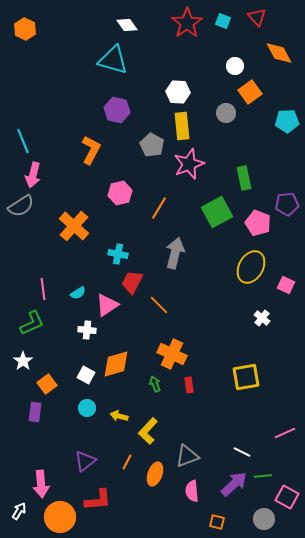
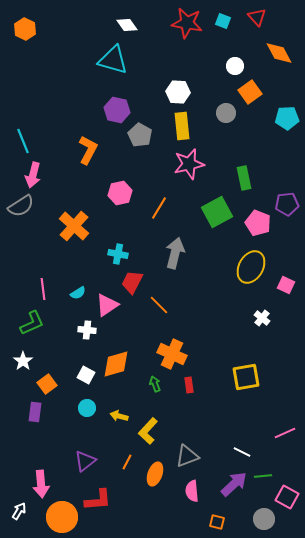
red star at (187, 23): rotated 28 degrees counterclockwise
cyan pentagon at (287, 121): moved 3 px up
gray pentagon at (152, 145): moved 12 px left, 10 px up
orange L-shape at (91, 150): moved 3 px left
pink star at (189, 164): rotated 8 degrees clockwise
orange circle at (60, 517): moved 2 px right
